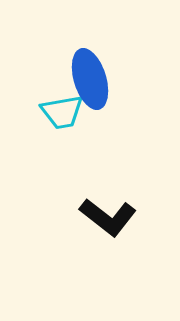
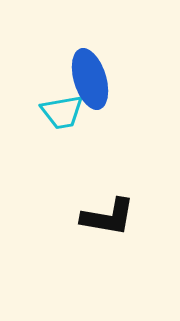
black L-shape: rotated 28 degrees counterclockwise
